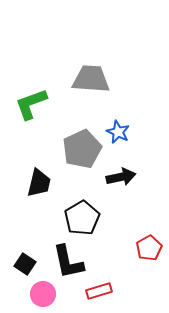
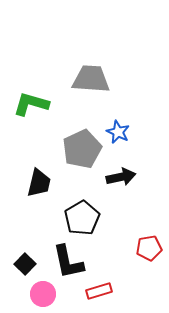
green L-shape: rotated 36 degrees clockwise
red pentagon: rotated 20 degrees clockwise
black square: rotated 10 degrees clockwise
